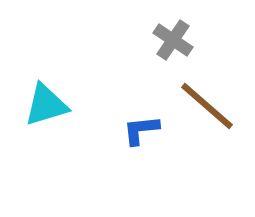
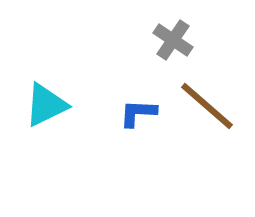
cyan triangle: rotated 9 degrees counterclockwise
blue L-shape: moved 3 px left, 17 px up; rotated 9 degrees clockwise
